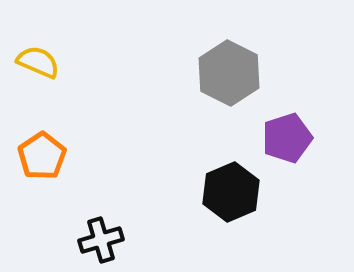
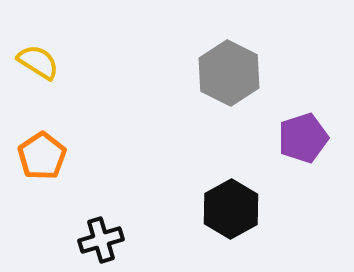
yellow semicircle: rotated 9 degrees clockwise
purple pentagon: moved 16 px right
black hexagon: moved 17 px down; rotated 6 degrees counterclockwise
